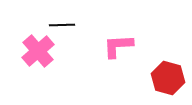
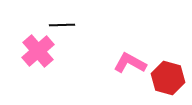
pink L-shape: moved 12 px right, 17 px down; rotated 32 degrees clockwise
